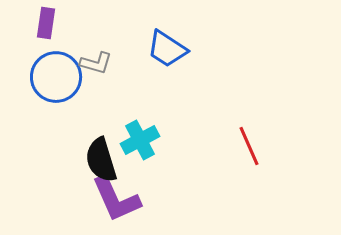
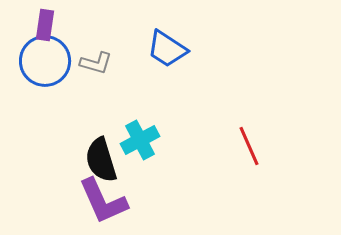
purple rectangle: moved 1 px left, 2 px down
blue circle: moved 11 px left, 16 px up
purple L-shape: moved 13 px left, 2 px down
